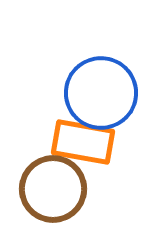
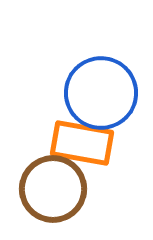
orange rectangle: moved 1 px left, 1 px down
